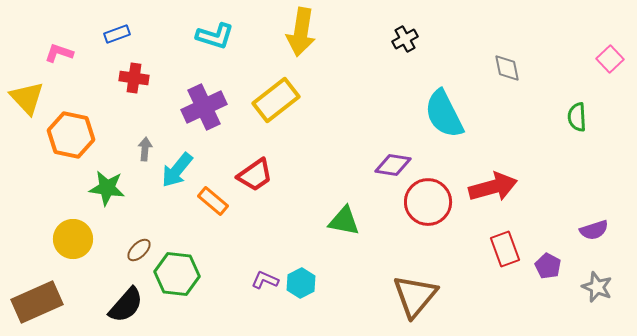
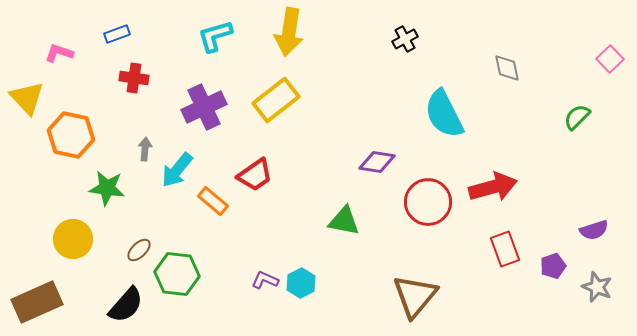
yellow arrow: moved 12 px left
cyan L-shape: rotated 147 degrees clockwise
green semicircle: rotated 48 degrees clockwise
purple diamond: moved 16 px left, 3 px up
purple pentagon: moved 5 px right; rotated 25 degrees clockwise
